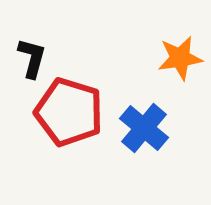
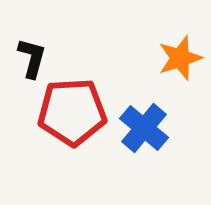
orange star: rotated 9 degrees counterclockwise
red pentagon: moved 3 px right; rotated 20 degrees counterclockwise
